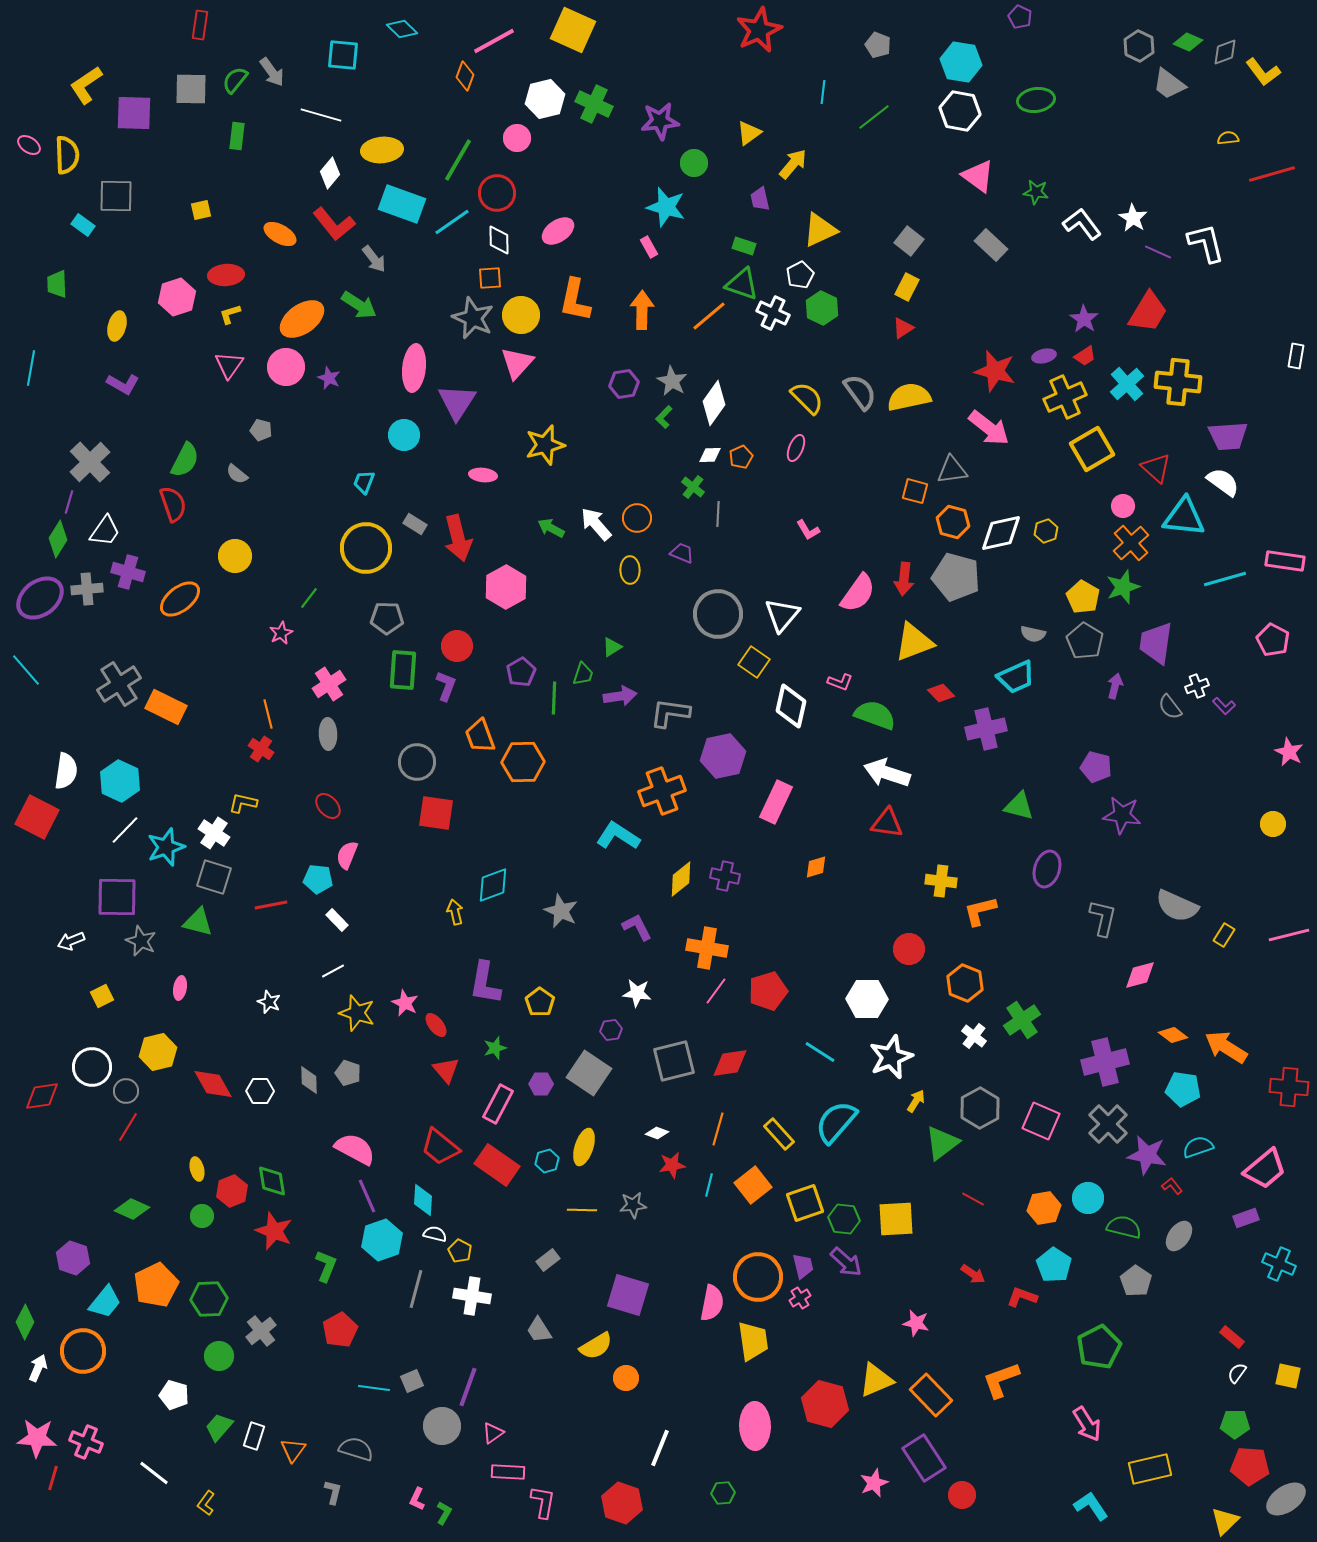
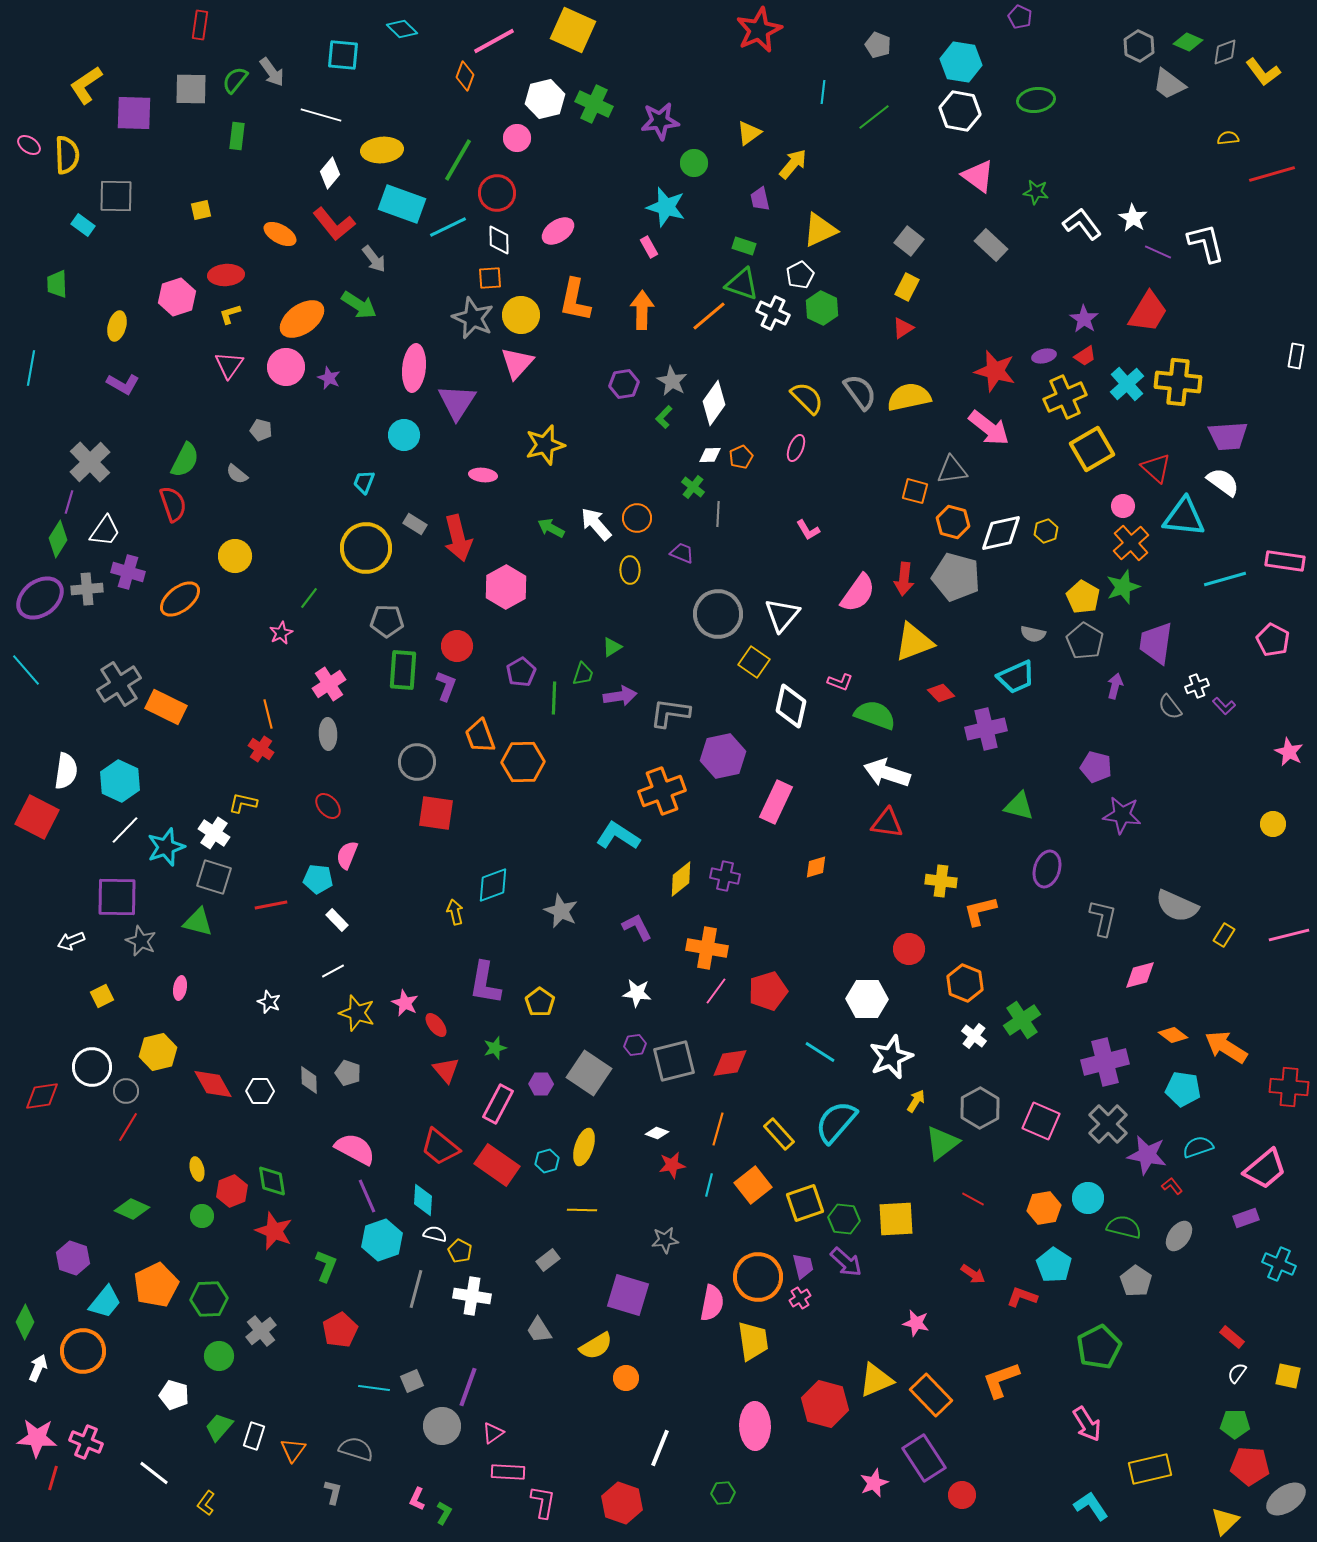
cyan line at (452, 222): moved 4 px left, 5 px down; rotated 9 degrees clockwise
gray pentagon at (387, 618): moved 3 px down
purple hexagon at (611, 1030): moved 24 px right, 15 px down
gray star at (633, 1205): moved 32 px right, 35 px down
